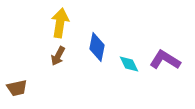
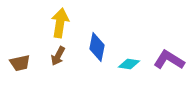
purple L-shape: moved 4 px right
cyan diamond: rotated 55 degrees counterclockwise
brown trapezoid: moved 3 px right, 25 px up
